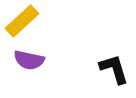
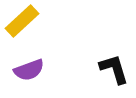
purple semicircle: moved 10 px down; rotated 32 degrees counterclockwise
